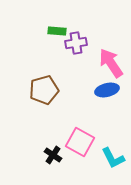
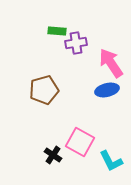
cyan L-shape: moved 2 px left, 3 px down
